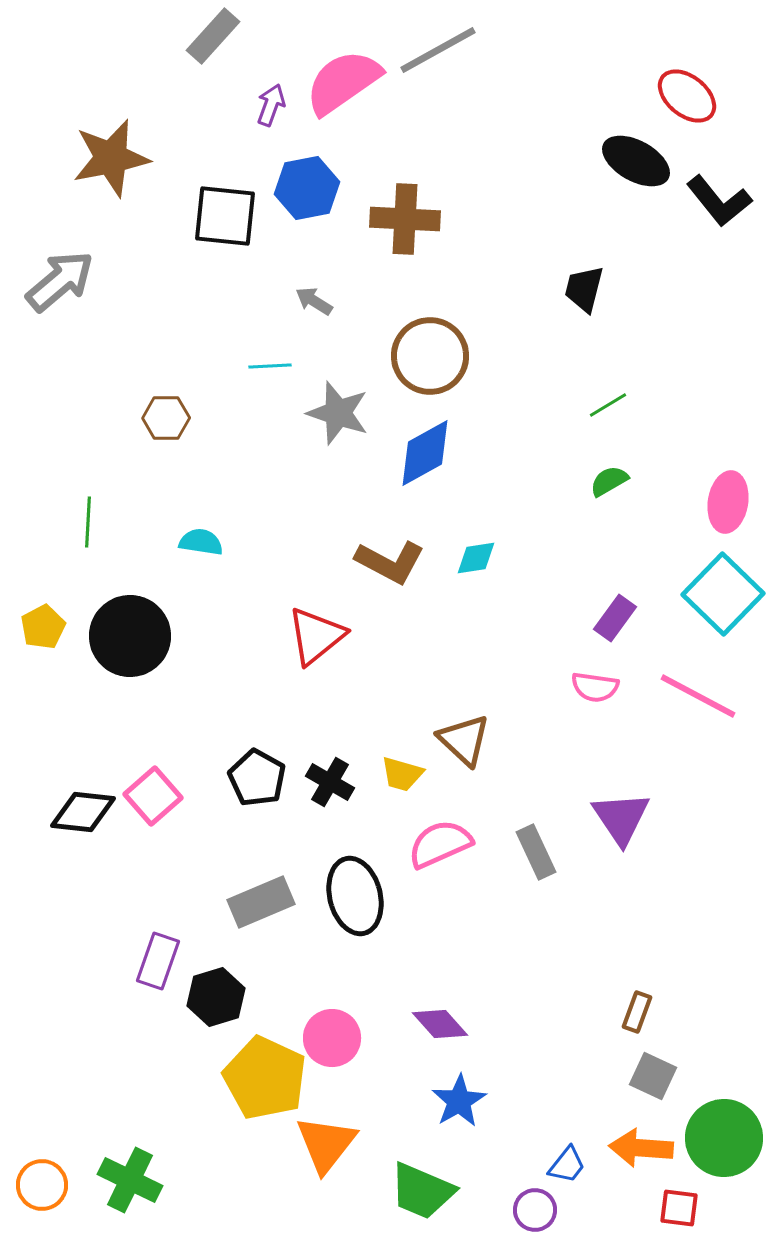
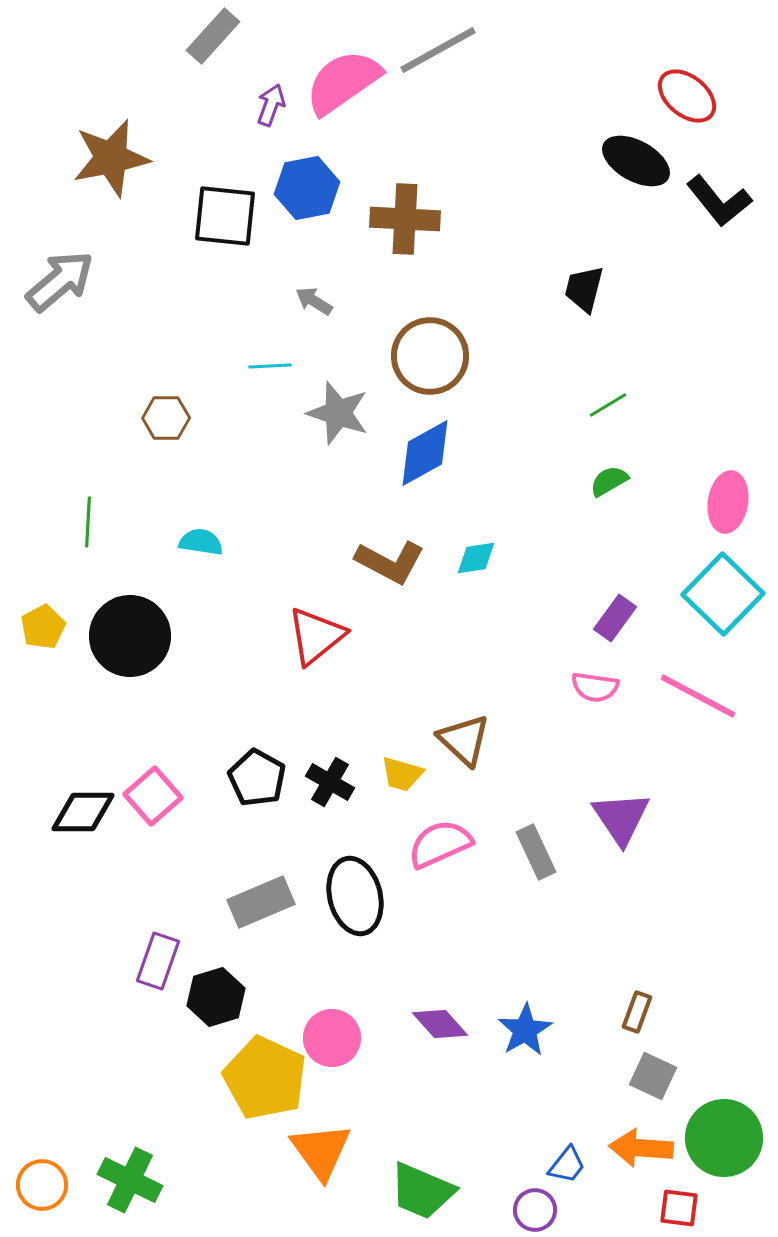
black diamond at (83, 812): rotated 6 degrees counterclockwise
blue star at (459, 1101): moved 66 px right, 71 px up
orange triangle at (326, 1144): moved 5 px left, 7 px down; rotated 14 degrees counterclockwise
